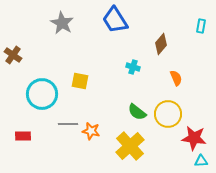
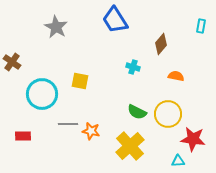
gray star: moved 6 px left, 4 px down
brown cross: moved 1 px left, 7 px down
orange semicircle: moved 2 px up; rotated 56 degrees counterclockwise
green semicircle: rotated 12 degrees counterclockwise
red star: moved 1 px left, 1 px down
cyan triangle: moved 23 px left
